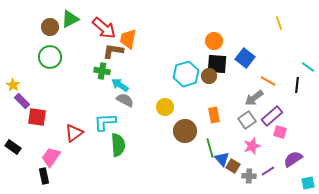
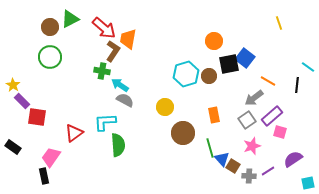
brown L-shape at (113, 51): rotated 115 degrees clockwise
black square at (217, 64): moved 12 px right; rotated 15 degrees counterclockwise
brown circle at (185, 131): moved 2 px left, 2 px down
